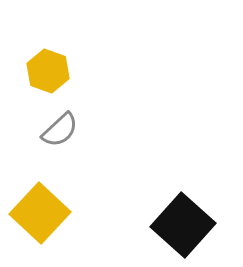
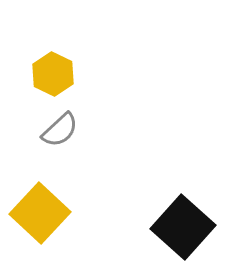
yellow hexagon: moved 5 px right, 3 px down; rotated 6 degrees clockwise
black square: moved 2 px down
